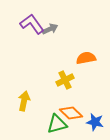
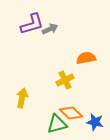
purple L-shape: rotated 110 degrees clockwise
yellow arrow: moved 2 px left, 3 px up
